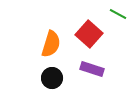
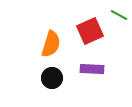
green line: moved 1 px right, 1 px down
red square: moved 1 px right, 3 px up; rotated 24 degrees clockwise
purple rectangle: rotated 15 degrees counterclockwise
